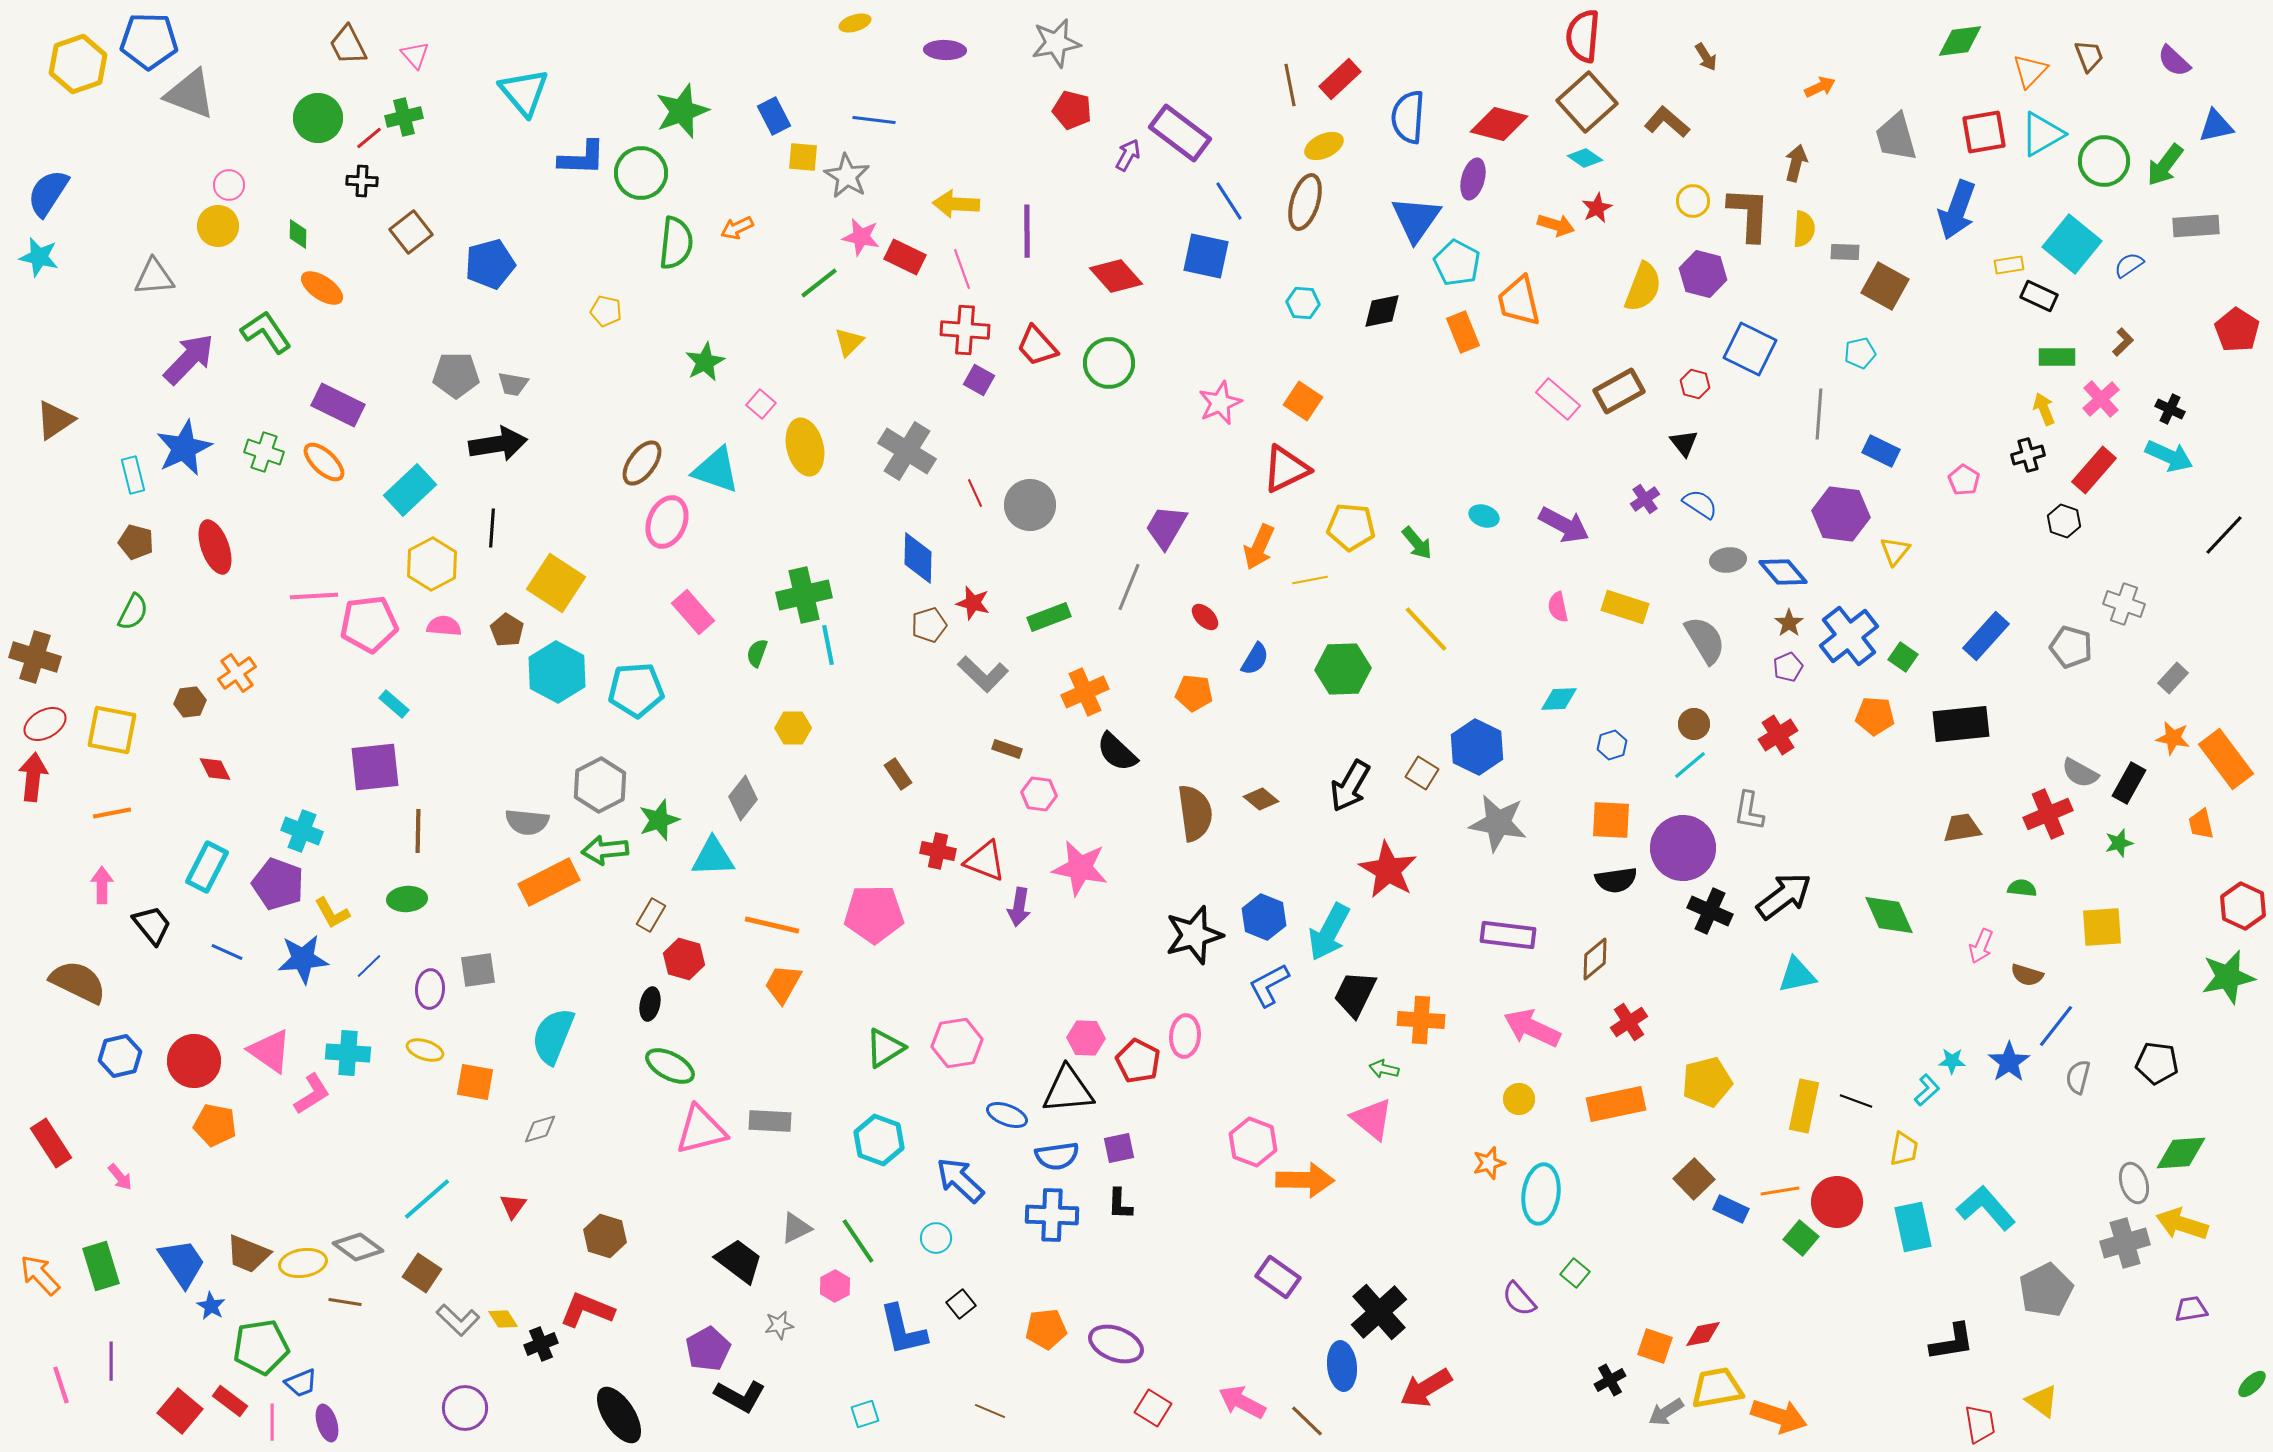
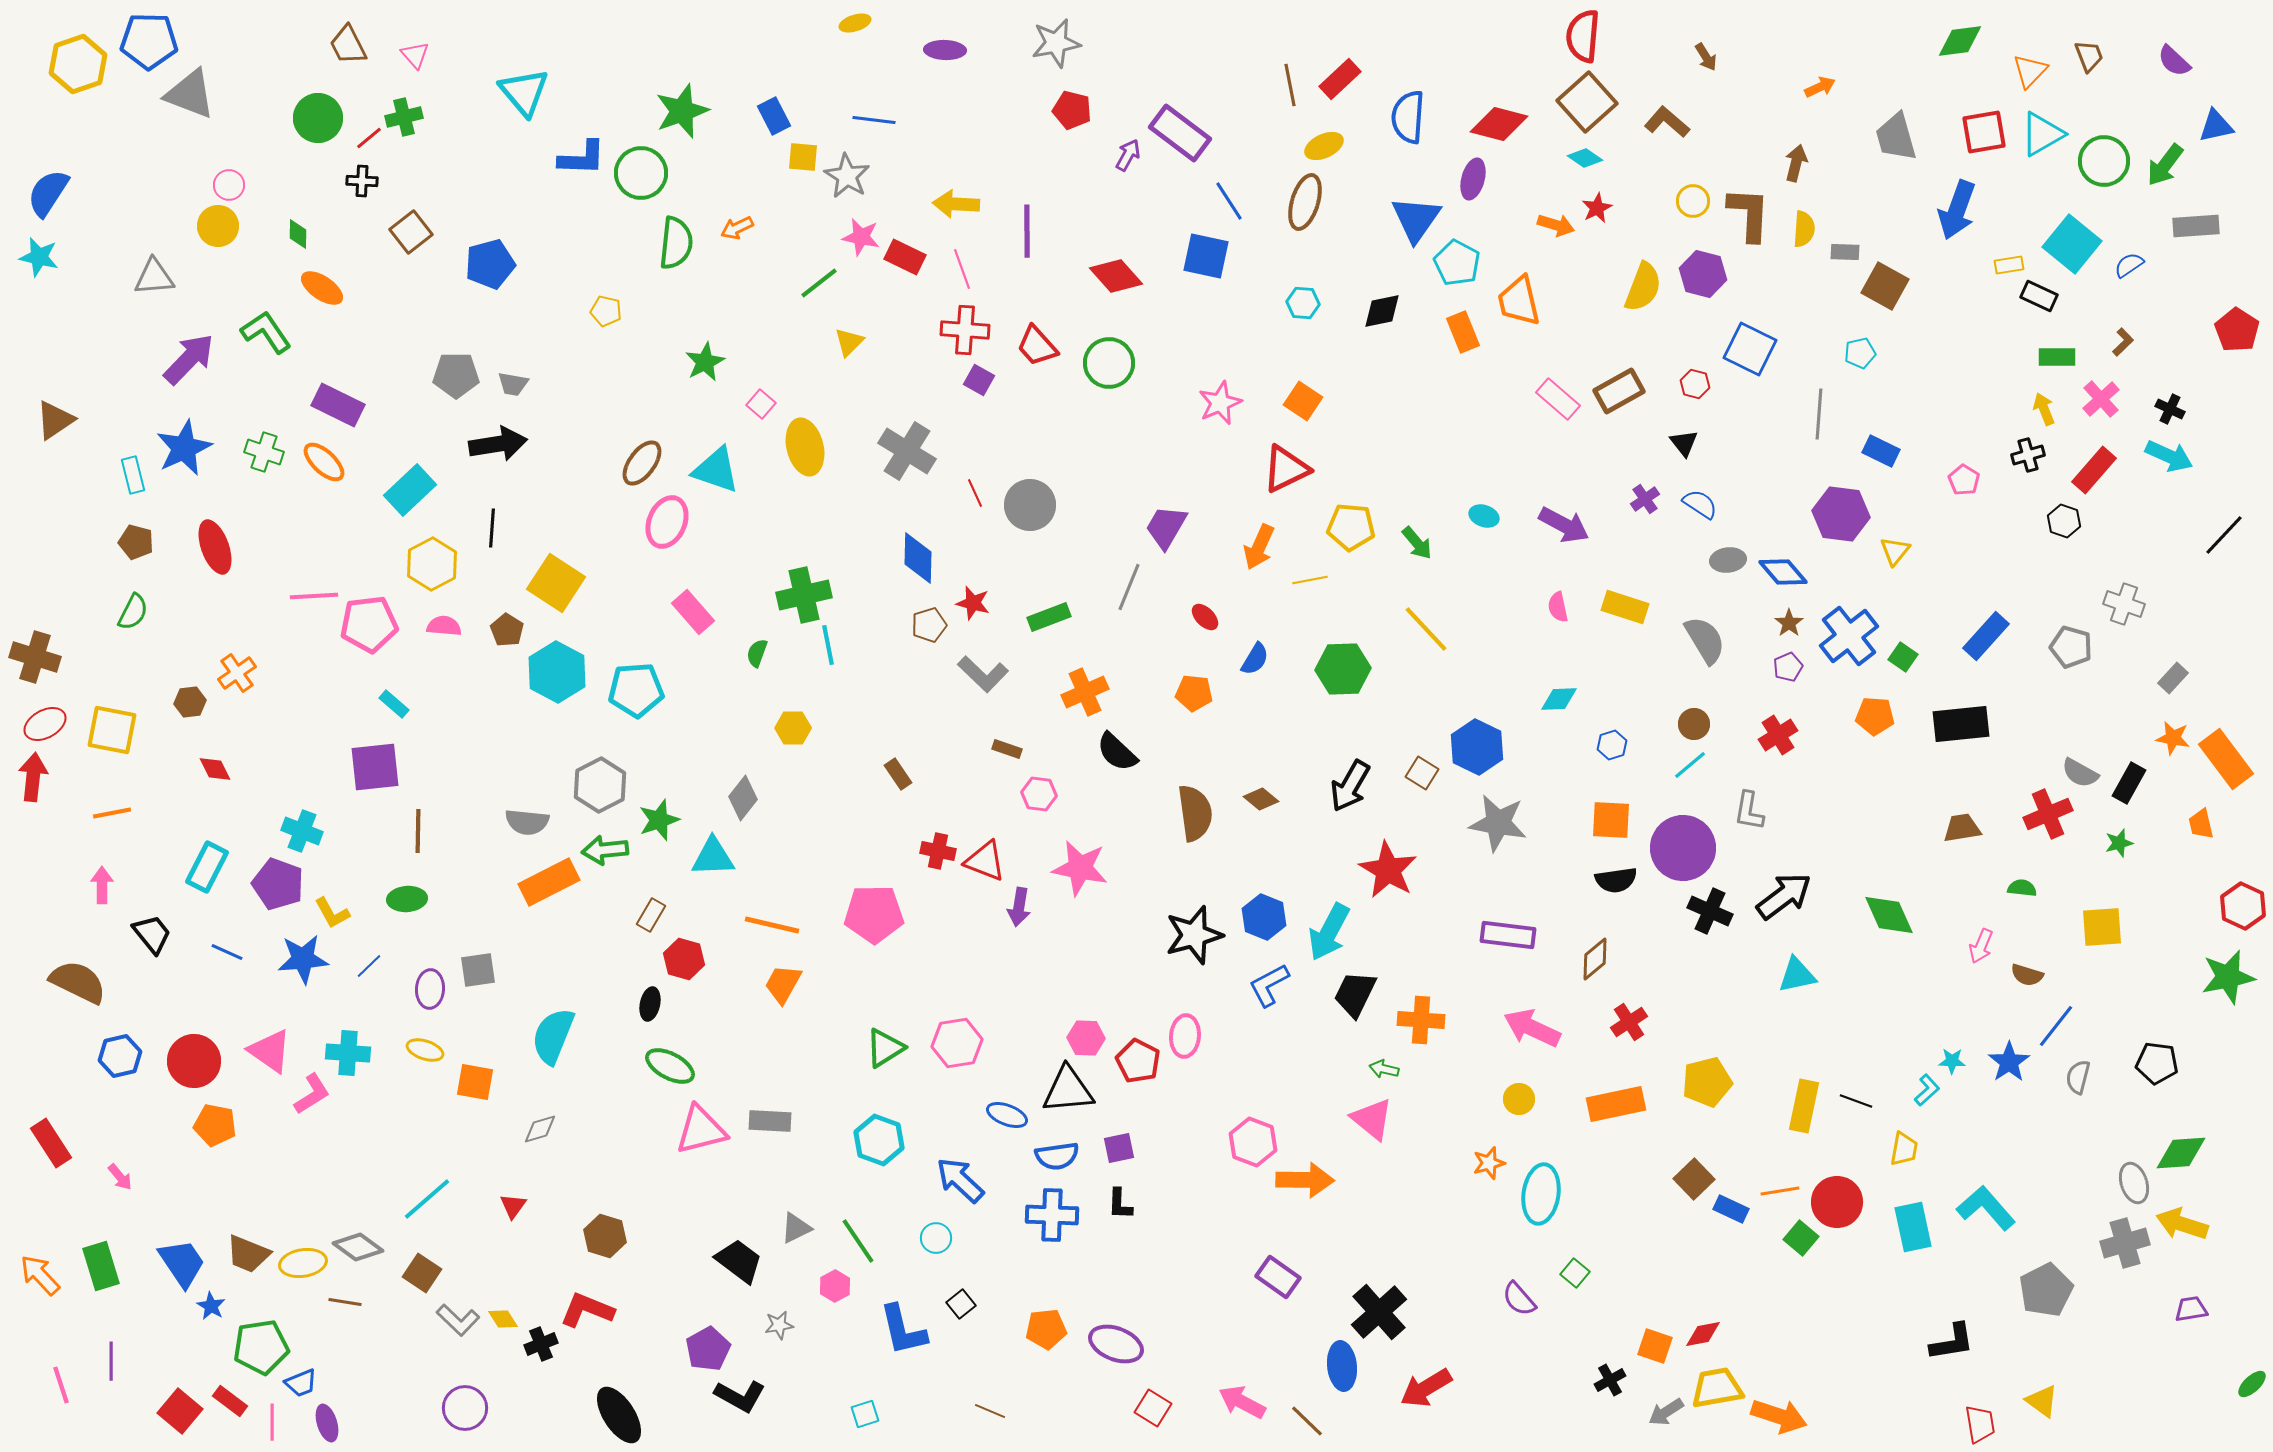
black trapezoid at (152, 925): moved 9 px down
